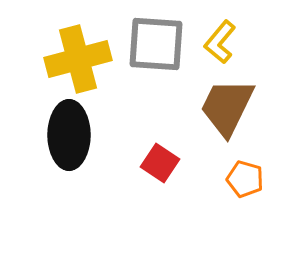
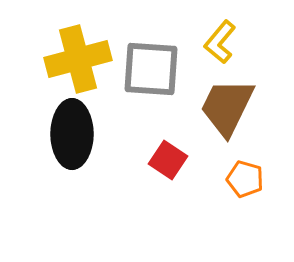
gray square: moved 5 px left, 25 px down
black ellipse: moved 3 px right, 1 px up
red square: moved 8 px right, 3 px up
